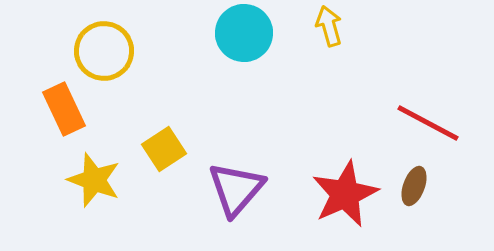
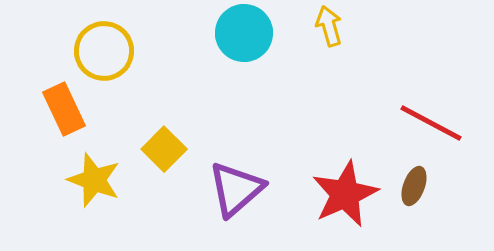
red line: moved 3 px right
yellow square: rotated 12 degrees counterclockwise
purple triangle: rotated 8 degrees clockwise
